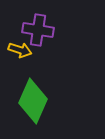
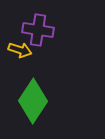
green diamond: rotated 9 degrees clockwise
